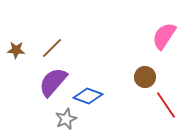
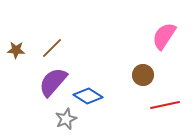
brown circle: moved 2 px left, 2 px up
blue diamond: rotated 12 degrees clockwise
red line: moved 1 px left; rotated 68 degrees counterclockwise
